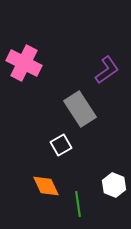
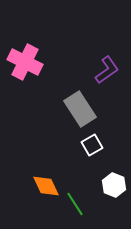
pink cross: moved 1 px right, 1 px up
white square: moved 31 px right
green line: moved 3 px left; rotated 25 degrees counterclockwise
